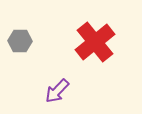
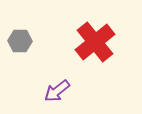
purple arrow: rotated 8 degrees clockwise
